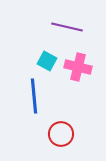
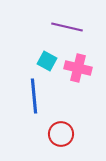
pink cross: moved 1 px down
